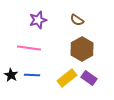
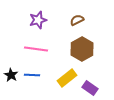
brown semicircle: rotated 120 degrees clockwise
pink line: moved 7 px right, 1 px down
purple rectangle: moved 1 px right, 10 px down
